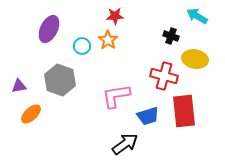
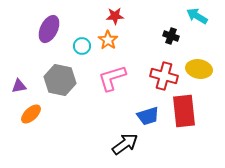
yellow ellipse: moved 4 px right, 10 px down
gray hexagon: rotated 8 degrees counterclockwise
pink L-shape: moved 4 px left, 18 px up; rotated 8 degrees counterclockwise
